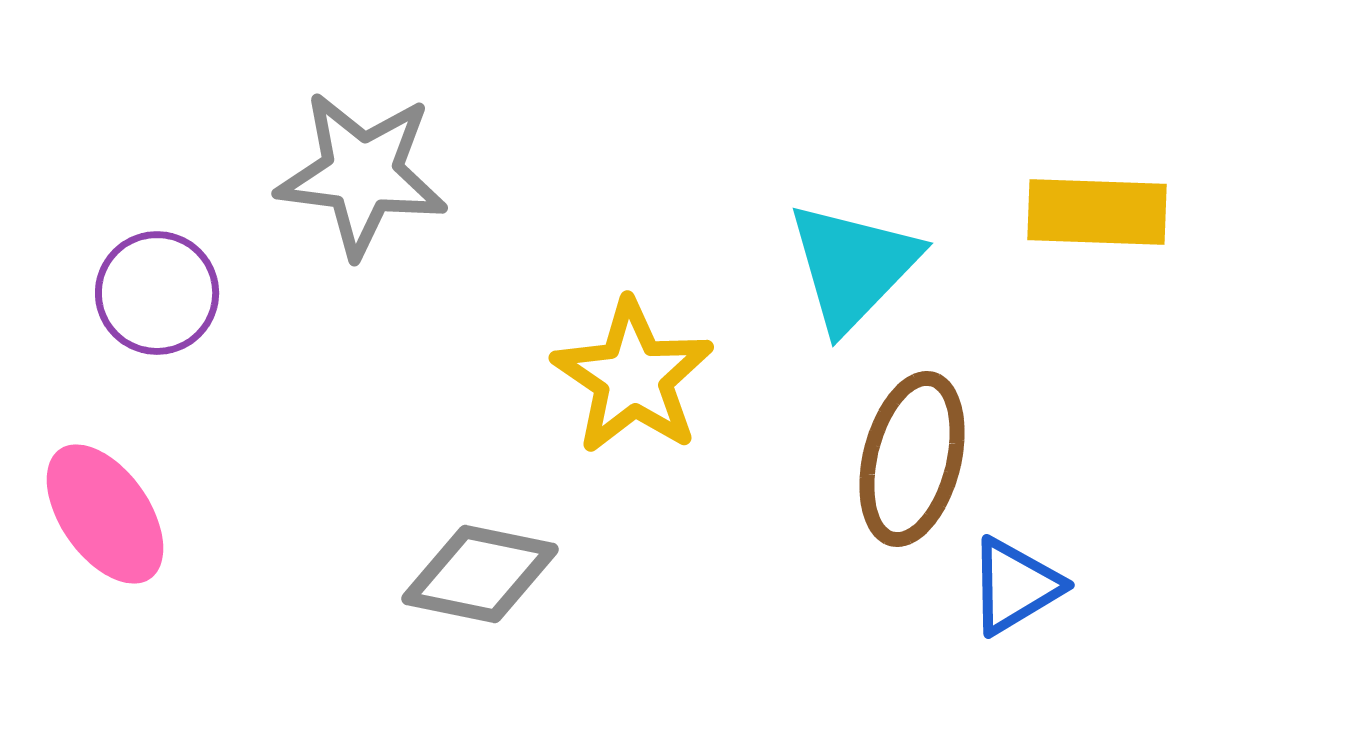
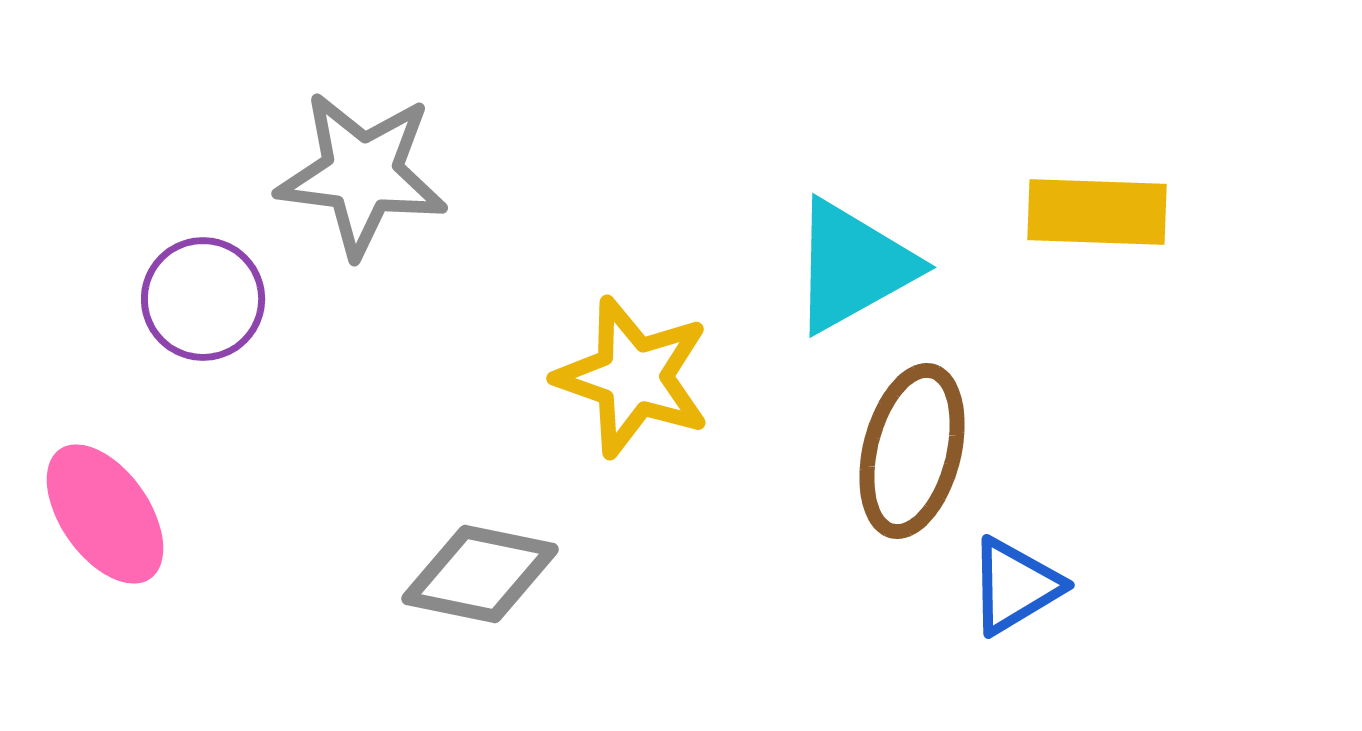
cyan triangle: rotated 17 degrees clockwise
purple circle: moved 46 px right, 6 px down
yellow star: rotated 15 degrees counterclockwise
brown ellipse: moved 8 px up
